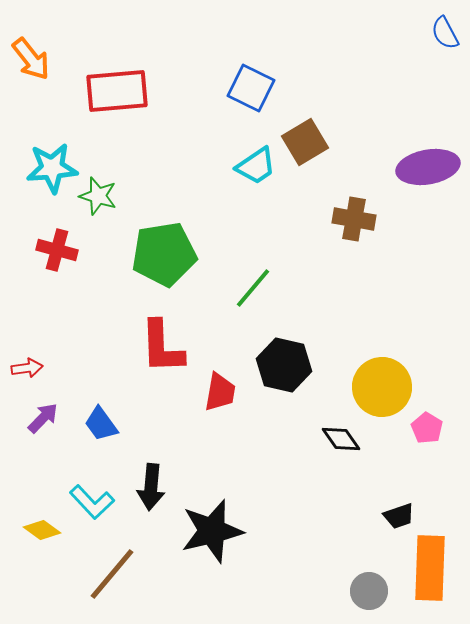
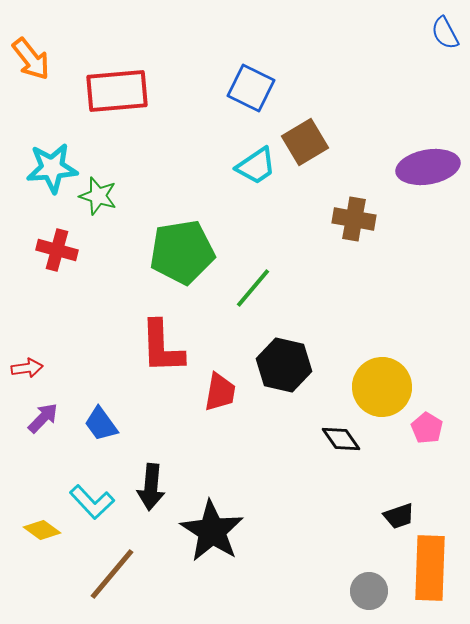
green pentagon: moved 18 px right, 2 px up
black star: rotated 26 degrees counterclockwise
